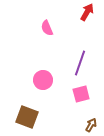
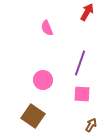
pink square: moved 1 px right; rotated 18 degrees clockwise
brown square: moved 6 px right, 1 px up; rotated 15 degrees clockwise
